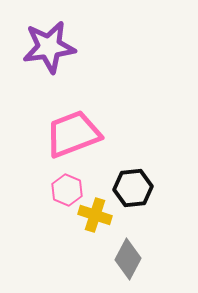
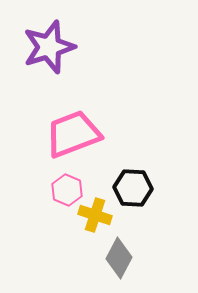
purple star: rotated 10 degrees counterclockwise
black hexagon: rotated 9 degrees clockwise
gray diamond: moved 9 px left, 1 px up
